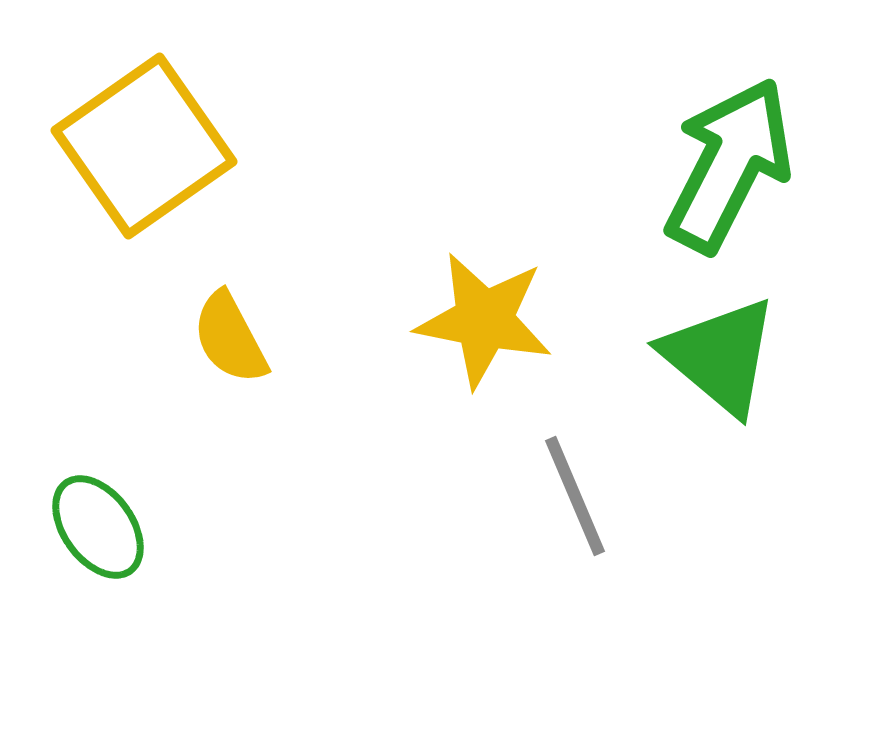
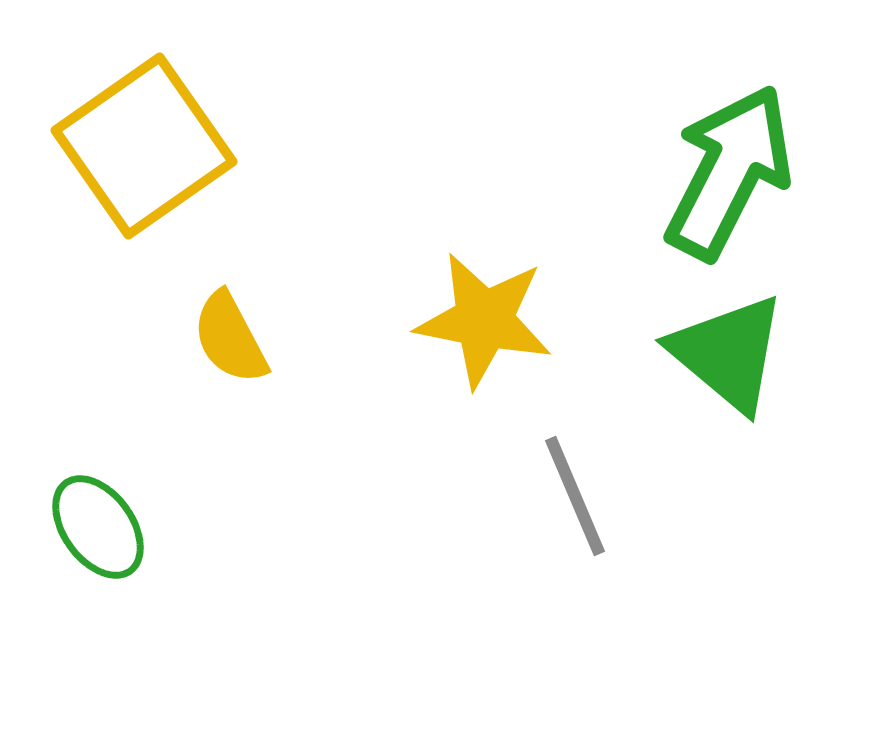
green arrow: moved 7 px down
green triangle: moved 8 px right, 3 px up
